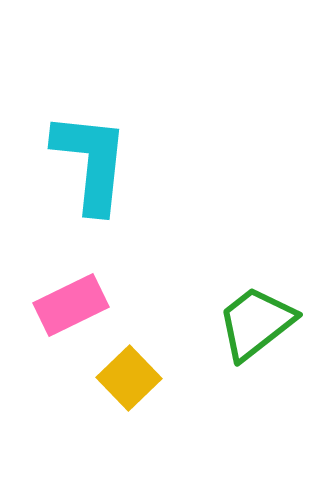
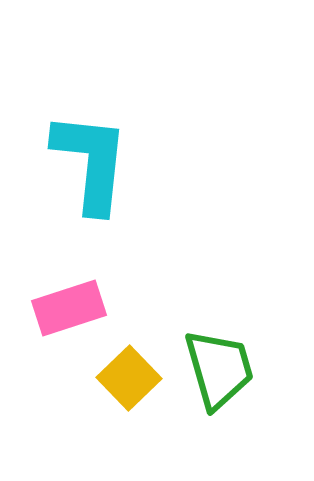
pink rectangle: moved 2 px left, 3 px down; rotated 8 degrees clockwise
green trapezoid: moved 37 px left, 46 px down; rotated 112 degrees clockwise
